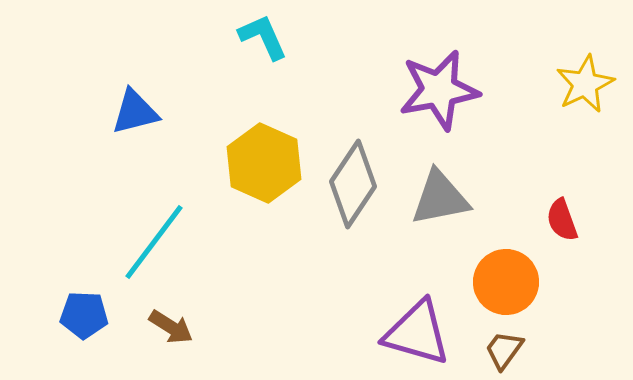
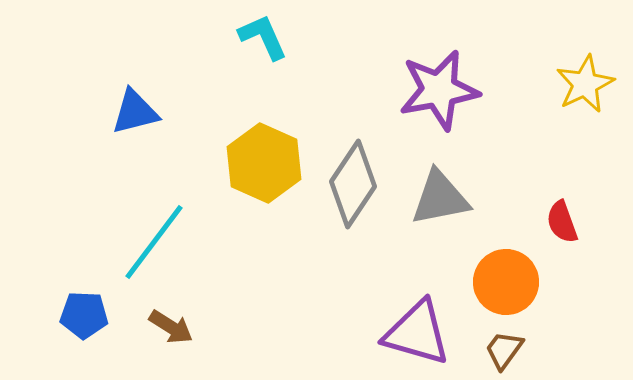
red semicircle: moved 2 px down
